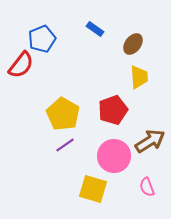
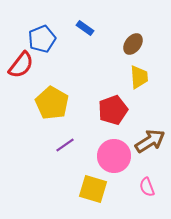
blue rectangle: moved 10 px left, 1 px up
yellow pentagon: moved 11 px left, 11 px up
